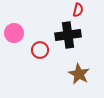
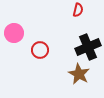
black cross: moved 20 px right, 12 px down; rotated 15 degrees counterclockwise
